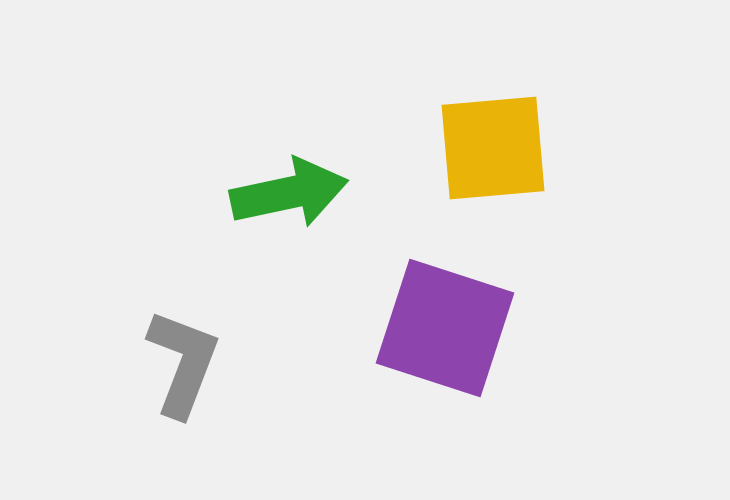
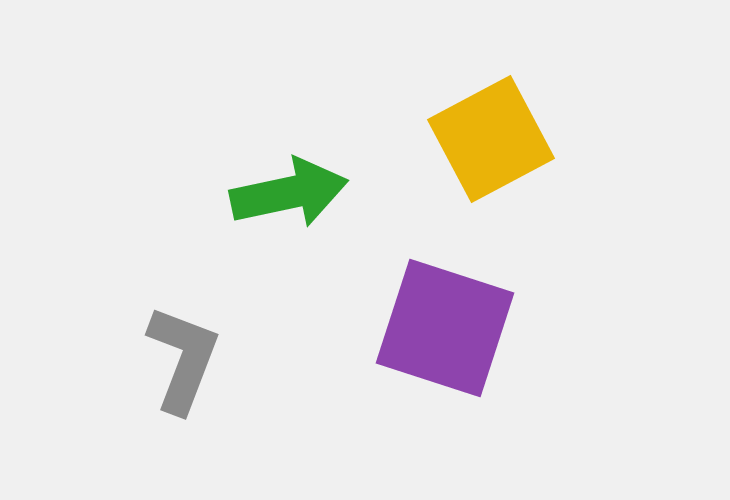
yellow square: moved 2 px left, 9 px up; rotated 23 degrees counterclockwise
gray L-shape: moved 4 px up
